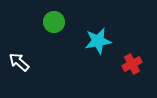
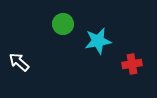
green circle: moved 9 px right, 2 px down
red cross: rotated 18 degrees clockwise
